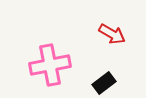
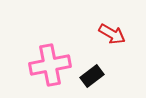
black rectangle: moved 12 px left, 7 px up
